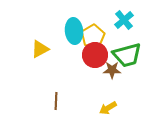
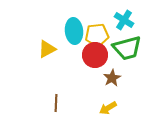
cyan cross: rotated 18 degrees counterclockwise
yellow pentagon: moved 4 px right, 1 px up; rotated 25 degrees clockwise
yellow triangle: moved 7 px right
green trapezoid: moved 7 px up
brown star: moved 8 px down; rotated 30 degrees counterclockwise
brown line: moved 2 px down
